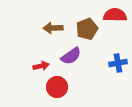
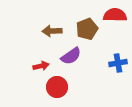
brown arrow: moved 1 px left, 3 px down
